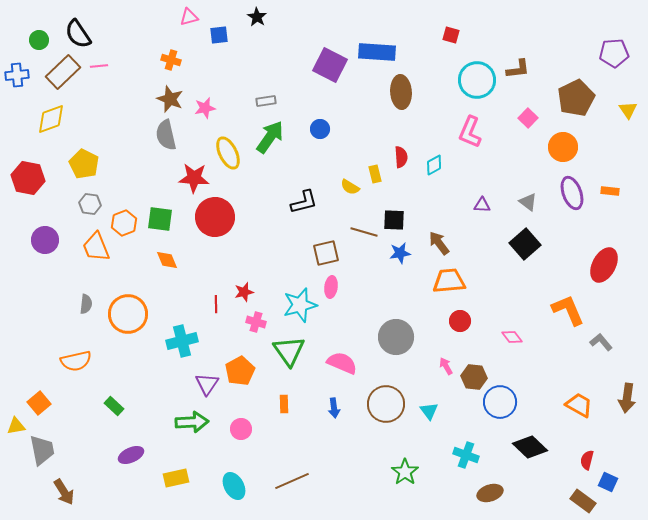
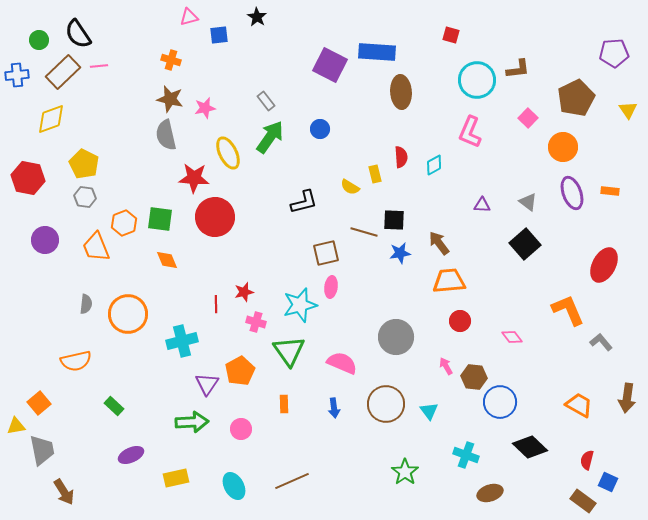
brown star at (170, 99): rotated 8 degrees counterclockwise
gray rectangle at (266, 101): rotated 60 degrees clockwise
gray hexagon at (90, 204): moved 5 px left, 7 px up
